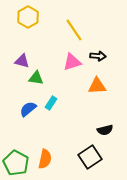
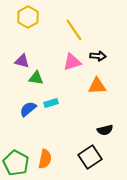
cyan rectangle: rotated 40 degrees clockwise
